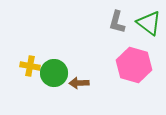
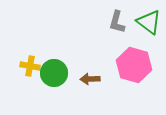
green triangle: moved 1 px up
brown arrow: moved 11 px right, 4 px up
